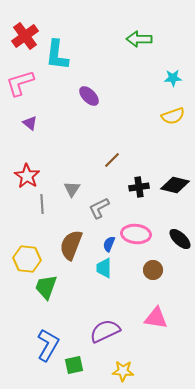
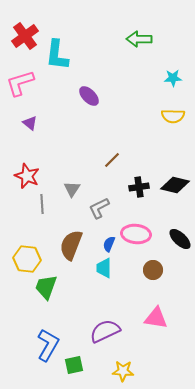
yellow semicircle: rotated 20 degrees clockwise
red star: rotated 10 degrees counterclockwise
